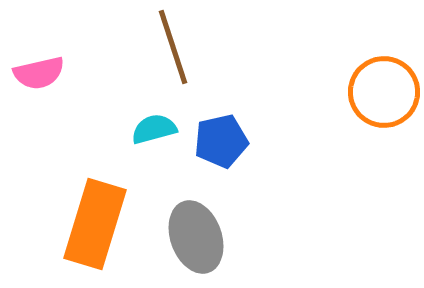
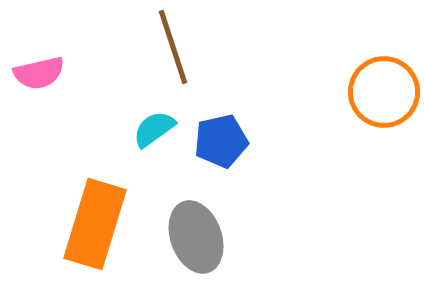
cyan semicircle: rotated 21 degrees counterclockwise
